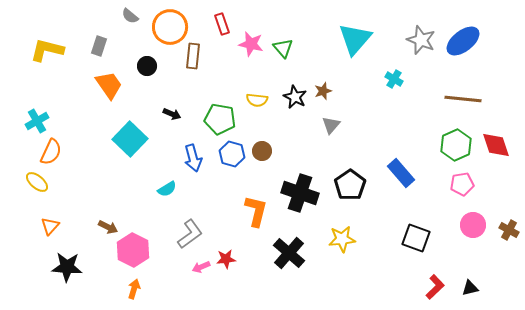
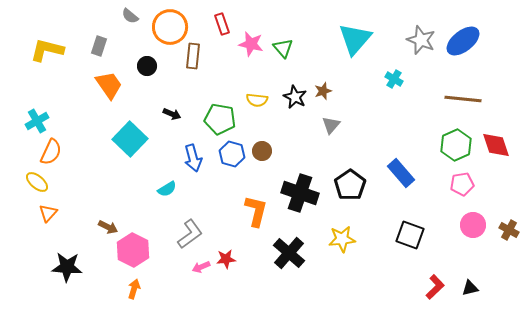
orange triangle at (50, 226): moved 2 px left, 13 px up
black square at (416, 238): moved 6 px left, 3 px up
